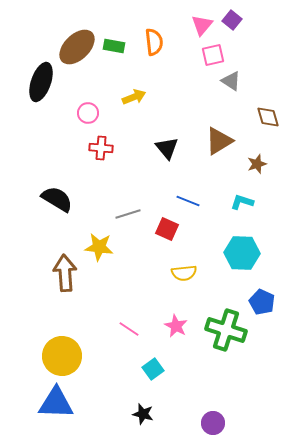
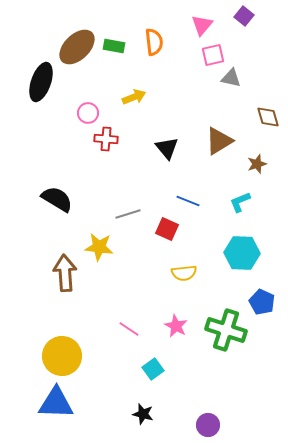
purple square: moved 12 px right, 4 px up
gray triangle: moved 3 px up; rotated 20 degrees counterclockwise
red cross: moved 5 px right, 9 px up
cyan L-shape: moved 2 px left; rotated 40 degrees counterclockwise
purple circle: moved 5 px left, 2 px down
